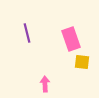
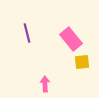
pink rectangle: rotated 20 degrees counterclockwise
yellow square: rotated 14 degrees counterclockwise
